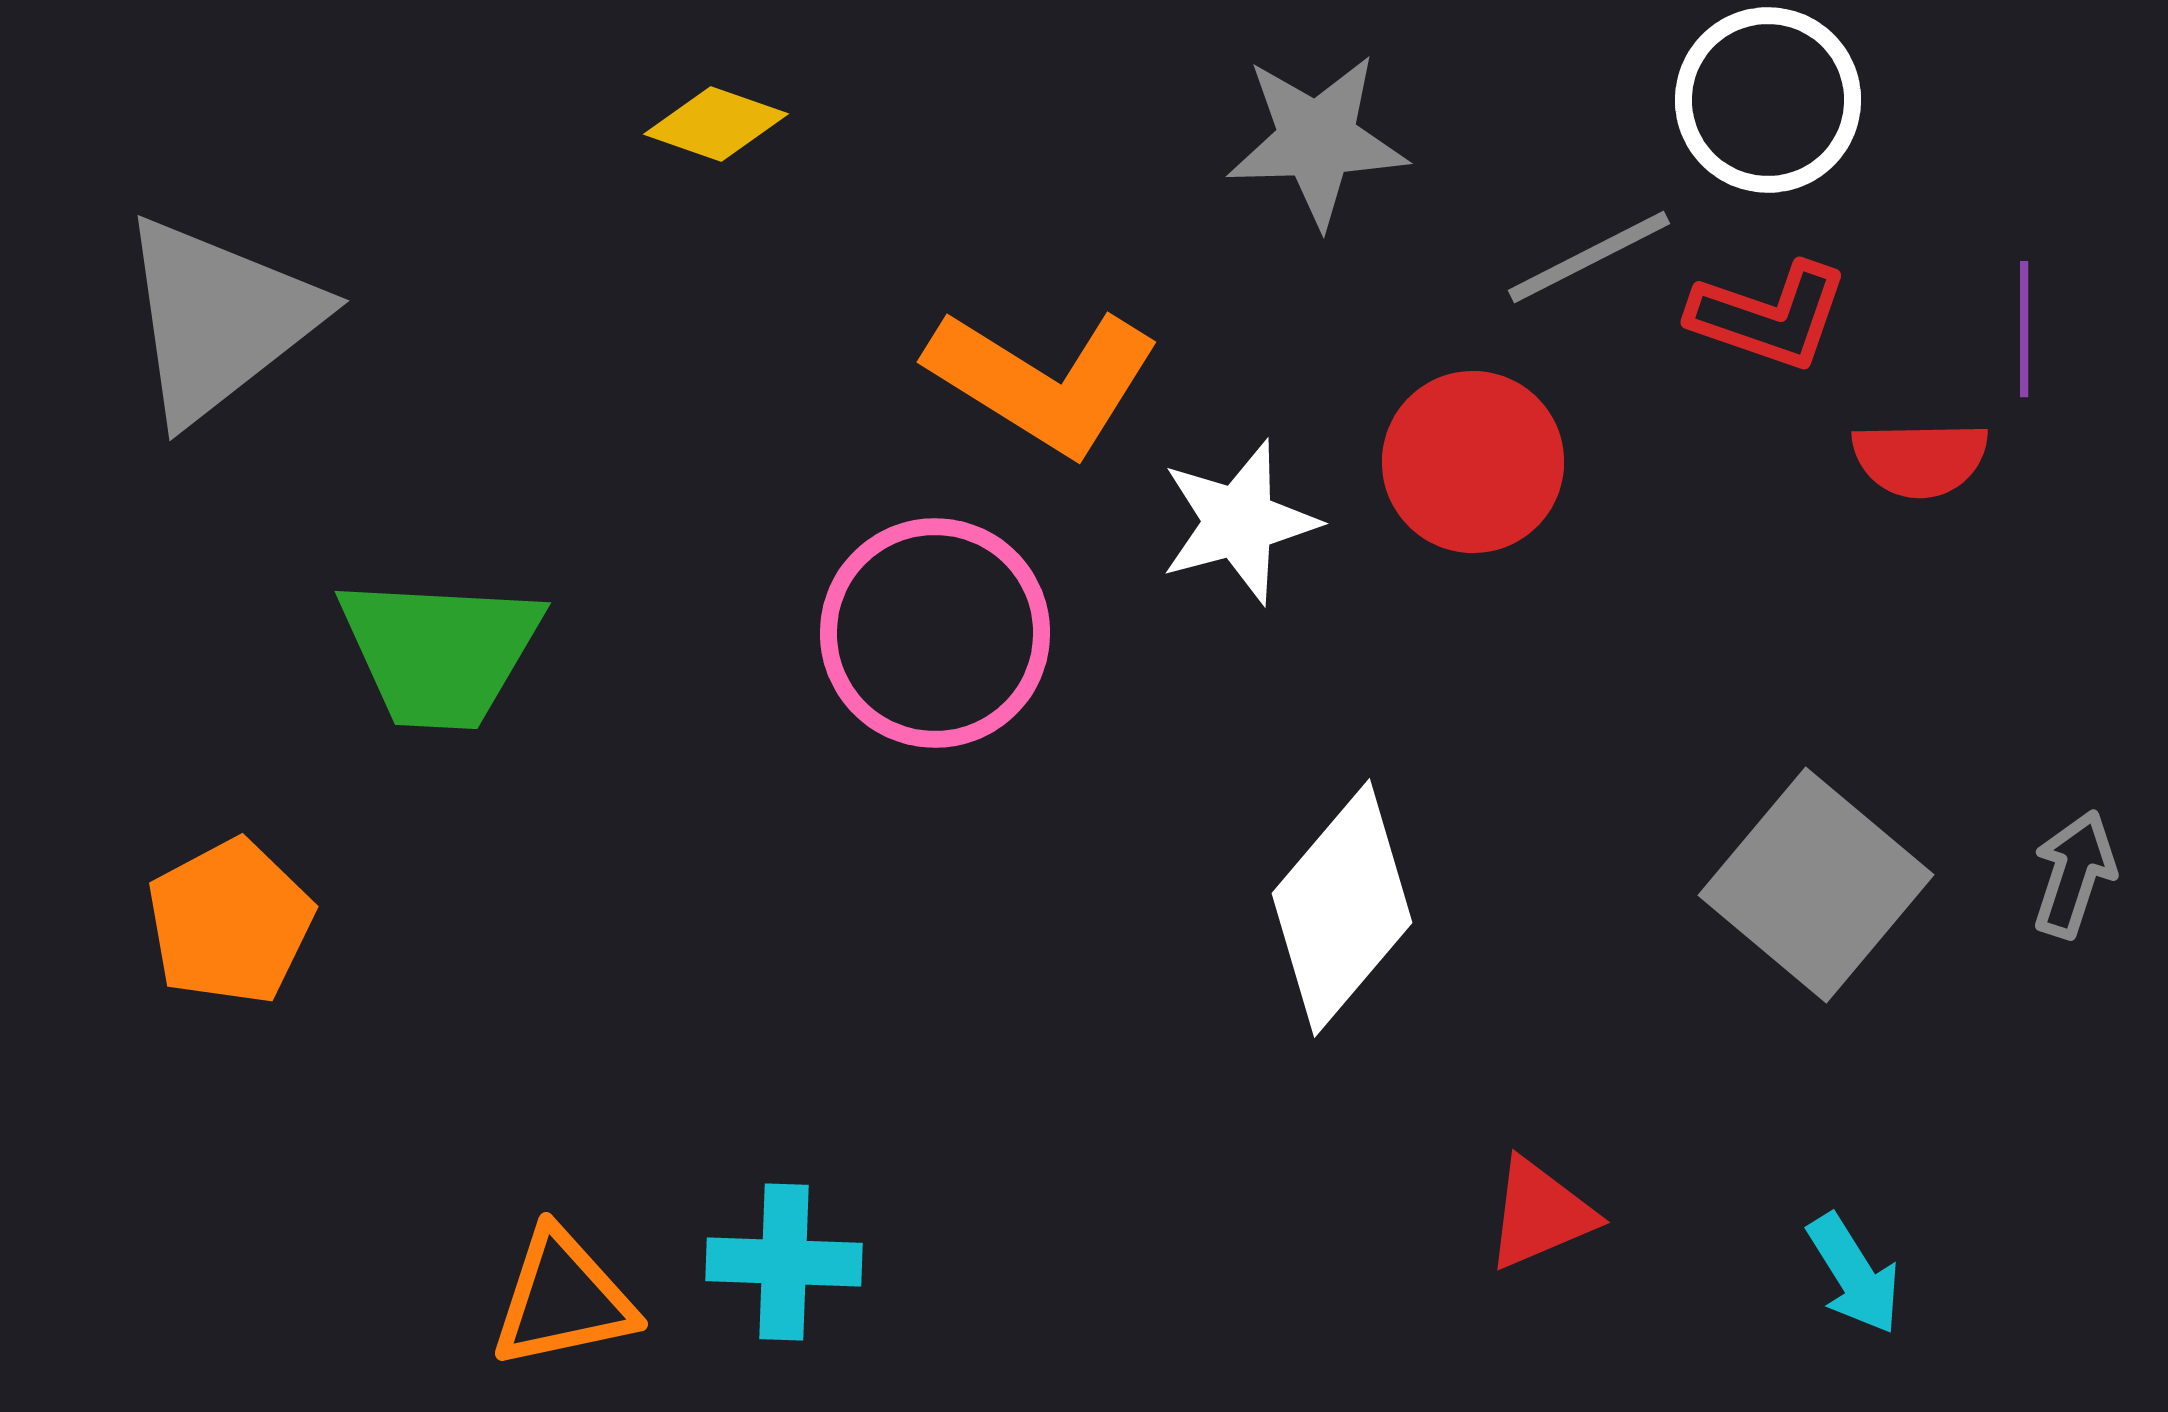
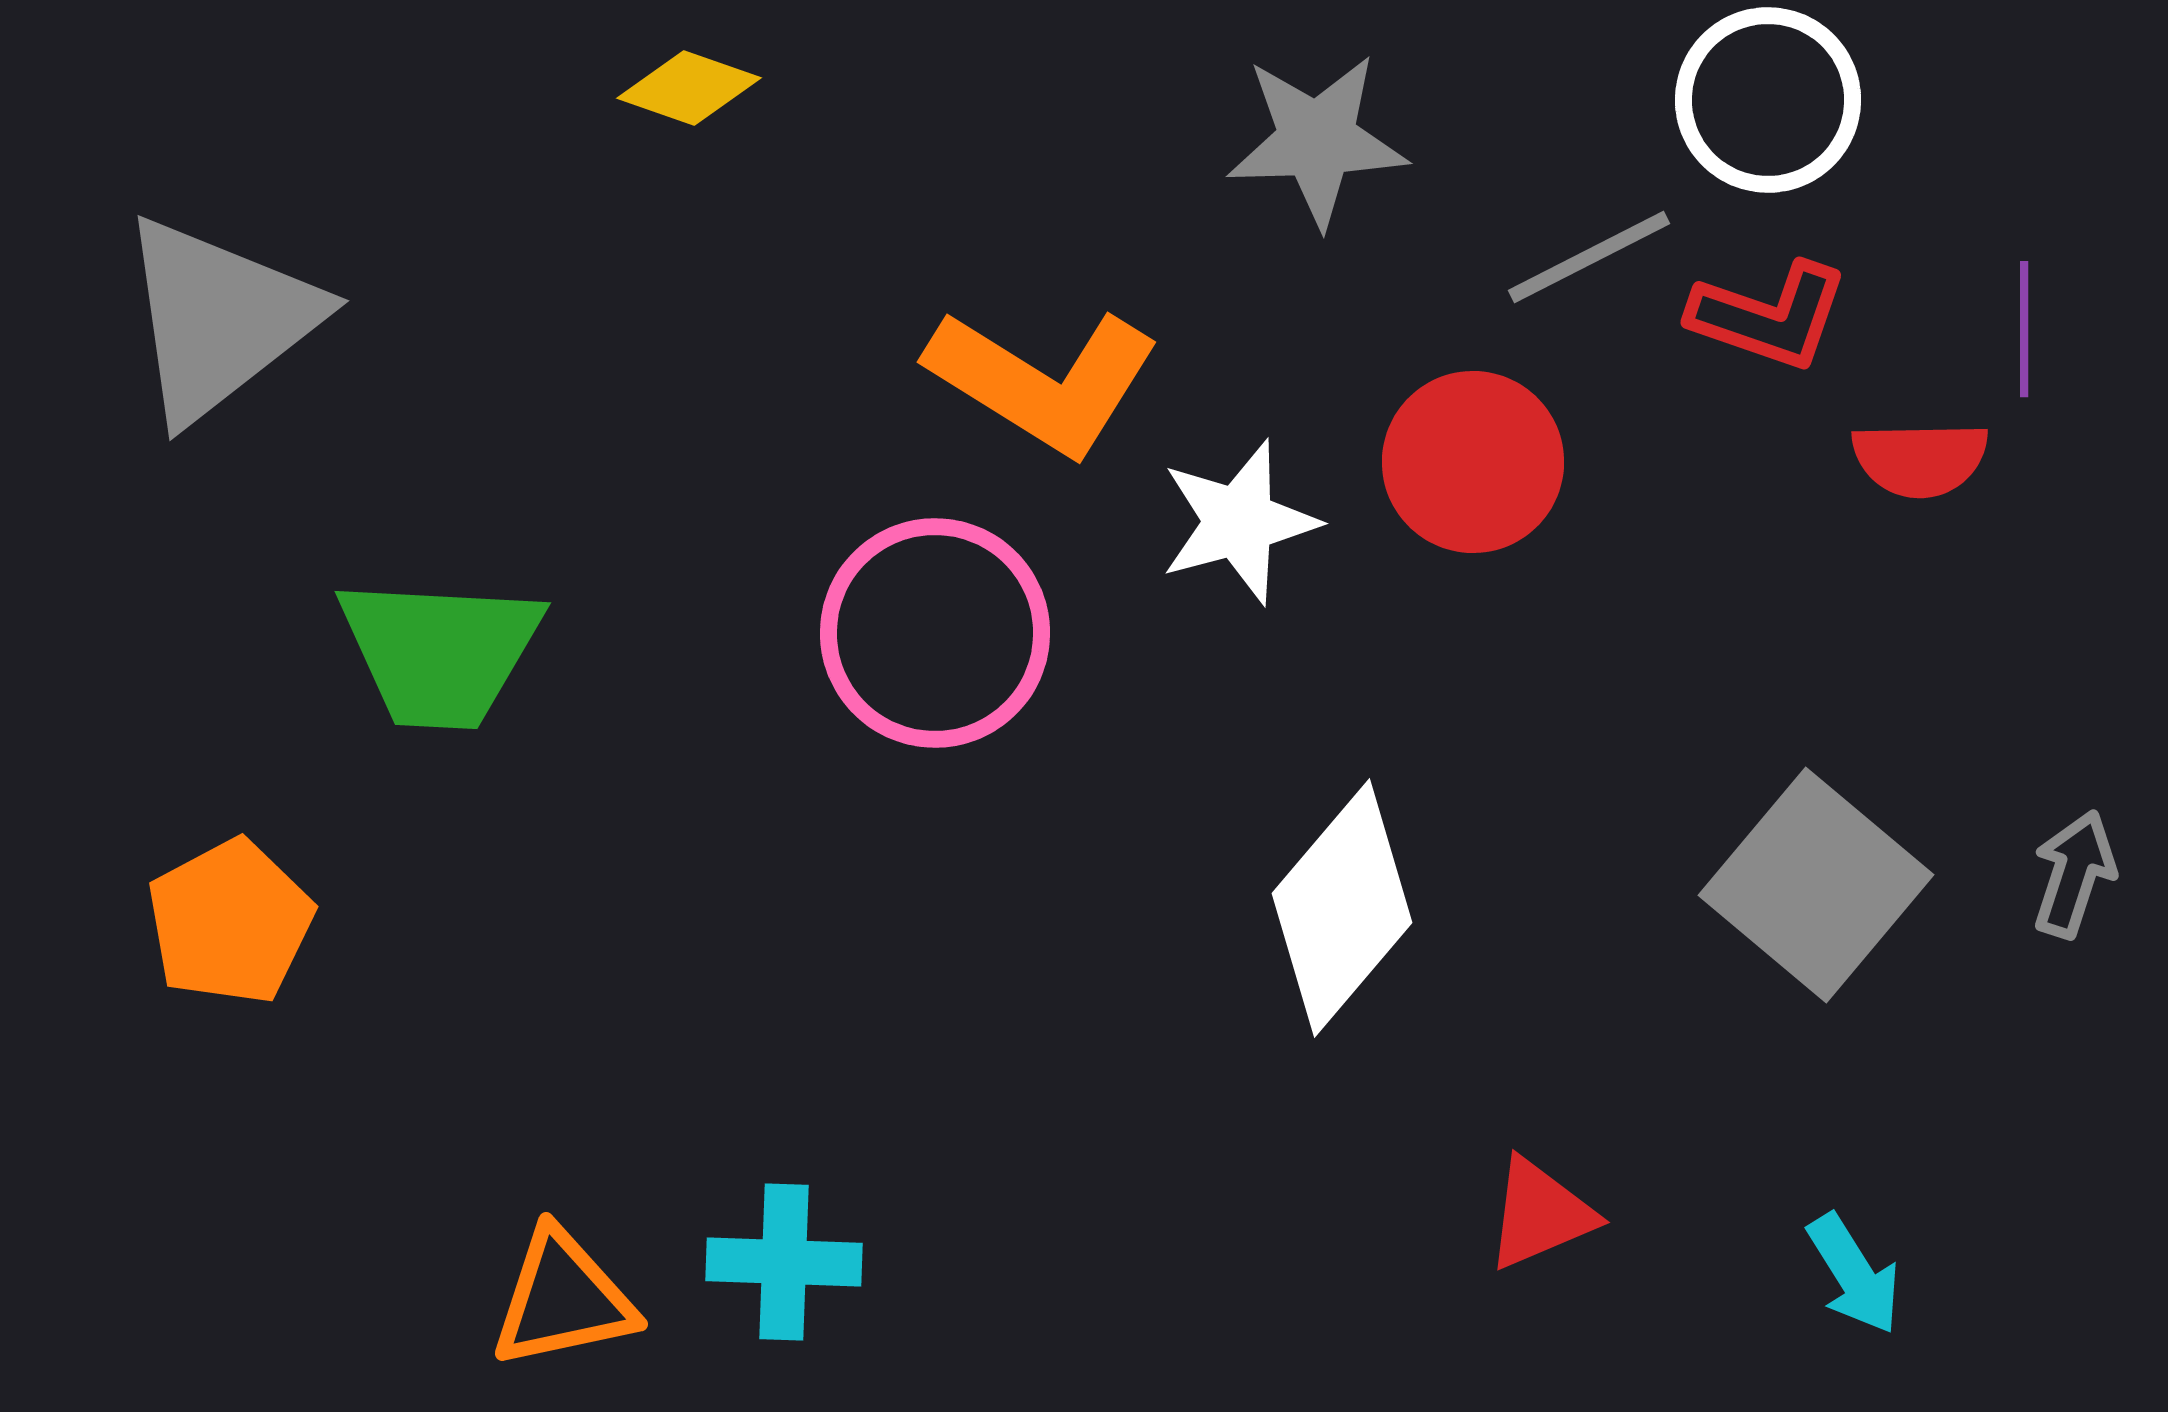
yellow diamond: moved 27 px left, 36 px up
